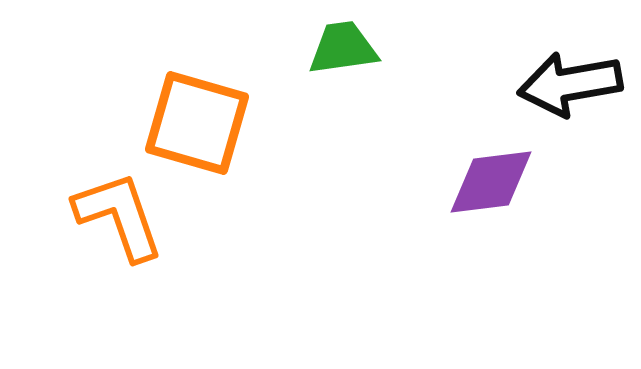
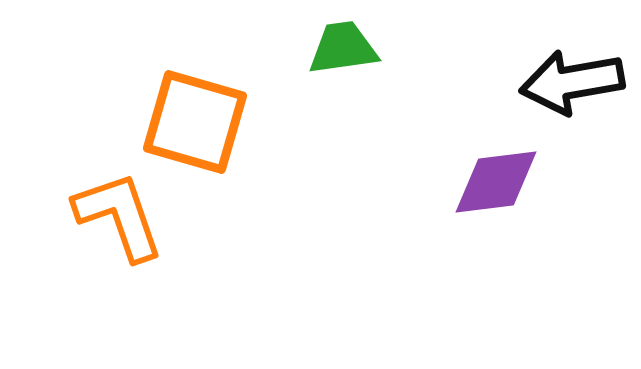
black arrow: moved 2 px right, 2 px up
orange square: moved 2 px left, 1 px up
purple diamond: moved 5 px right
